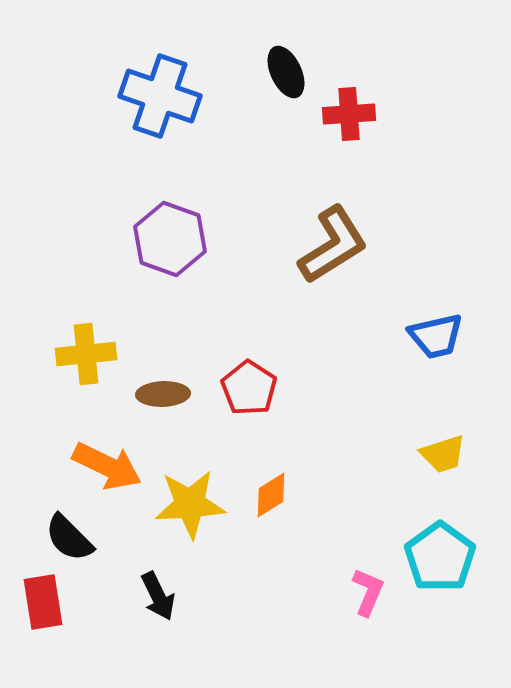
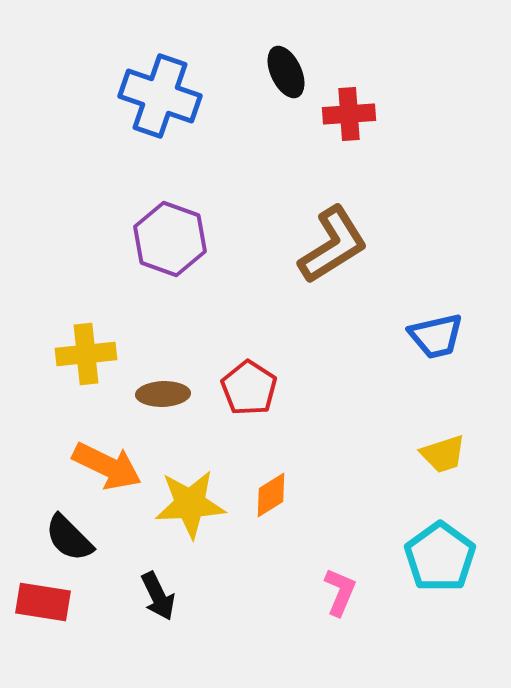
pink L-shape: moved 28 px left
red rectangle: rotated 72 degrees counterclockwise
